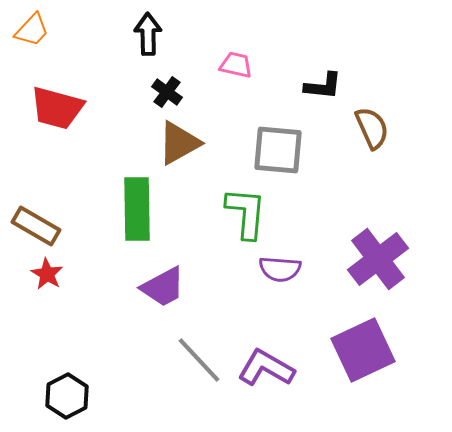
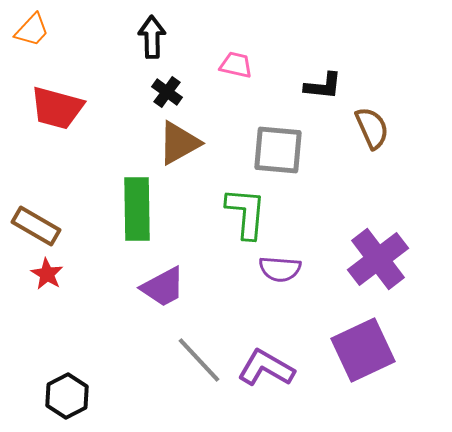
black arrow: moved 4 px right, 3 px down
